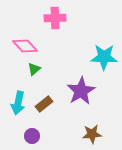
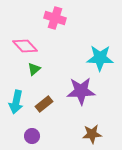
pink cross: rotated 20 degrees clockwise
cyan star: moved 4 px left, 1 px down
purple star: rotated 28 degrees clockwise
cyan arrow: moved 2 px left, 1 px up
